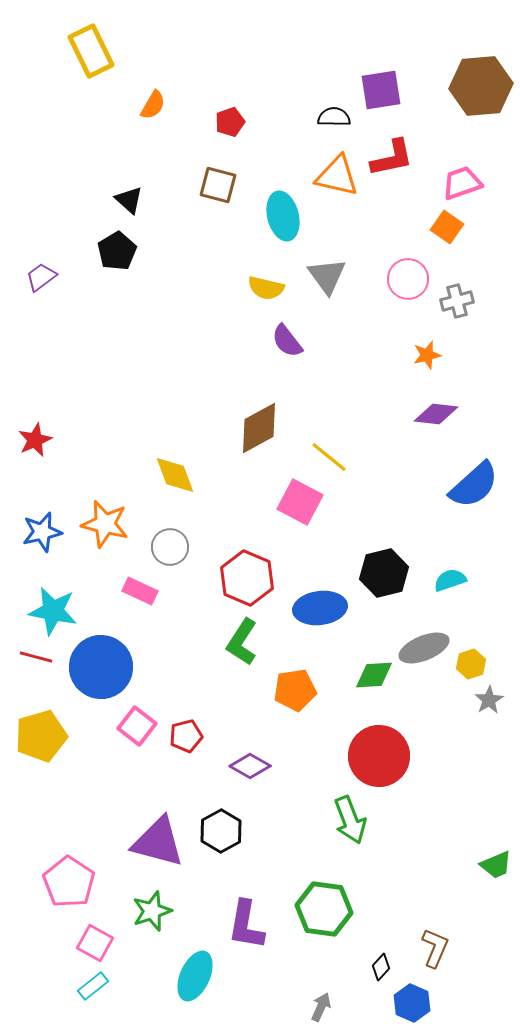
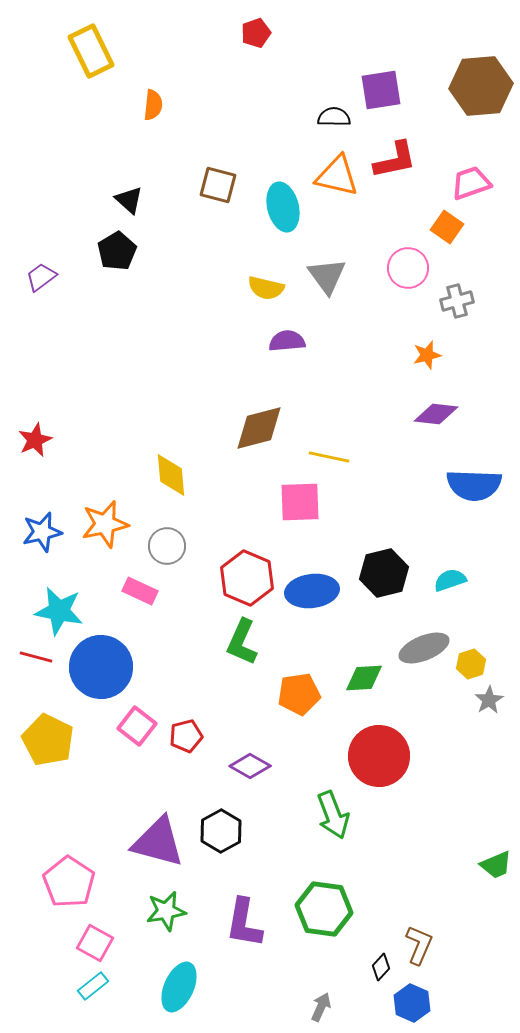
orange semicircle at (153, 105): rotated 24 degrees counterclockwise
red pentagon at (230, 122): moved 26 px right, 89 px up
red L-shape at (392, 158): moved 3 px right, 2 px down
pink trapezoid at (462, 183): moved 9 px right
cyan ellipse at (283, 216): moved 9 px up
pink circle at (408, 279): moved 11 px up
purple semicircle at (287, 341): rotated 123 degrees clockwise
brown diamond at (259, 428): rotated 14 degrees clockwise
yellow line at (329, 457): rotated 27 degrees counterclockwise
yellow diamond at (175, 475): moved 4 px left; rotated 15 degrees clockwise
blue semicircle at (474, 485): rotated 44 degrees clockwise
pink square at (300, 502): rotated 30 degrees counterclockwise
orange star at (105, 524): rotated 27 degrees counterclockwise
gray circle at (170, 547): moved 3 px left, 1 px up
blue ellipse at (320, 608): moved 8 px left, 17 px up
cyan star at (53, 611): moved 6 px right
green L-shape at (242, 642): rotated 9 degrees counterclockwise
green diamond at (374, 675): moved 10 px left, 3 px down
orange pentagon at (295, 690): moved 4 px right, 4 px down
yellow pentagon at (41, 736): moved 7 px right, 4 px down; rotated 30 degrees counterclockwise
green arrow at (350, 820): moved 17 px left, 5 px up
green star at (152, 911): moved 14 px right; rotated 9 degrees clockwise
purple L-shape at (246, 925): moved 2 px left, 2 px up
brown L-shape at (435, 948): moved 16 px left, 3 px up
cyan ellipse at (195, 976): moved 16 px left, 11 px down
